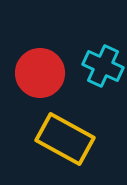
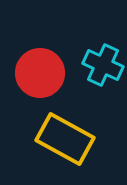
cyan cross: moved 1 px up
